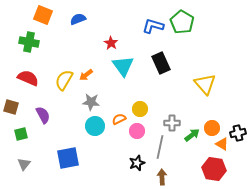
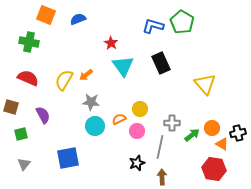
orange square: moved 3 px right
